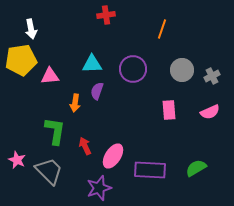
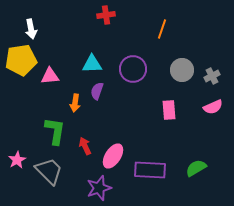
pink semicircle: moved 3 px right, 5 px up
pink star: rotated 18 degrees clockwise
